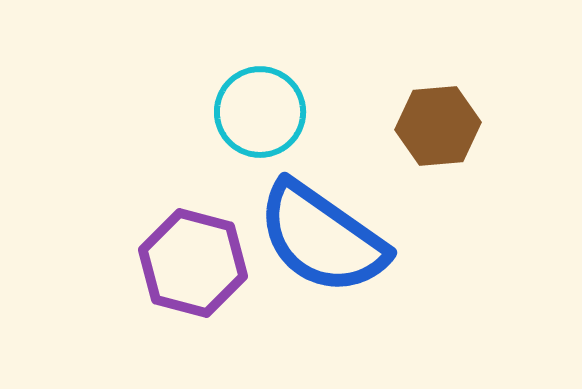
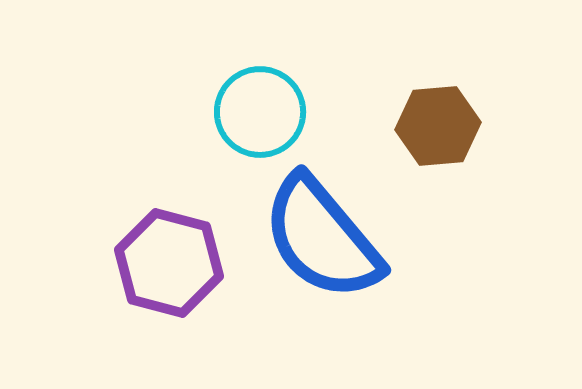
blue semicircle: rotated 15 degrees clockwise
purple hexagon: moved 24 px left
